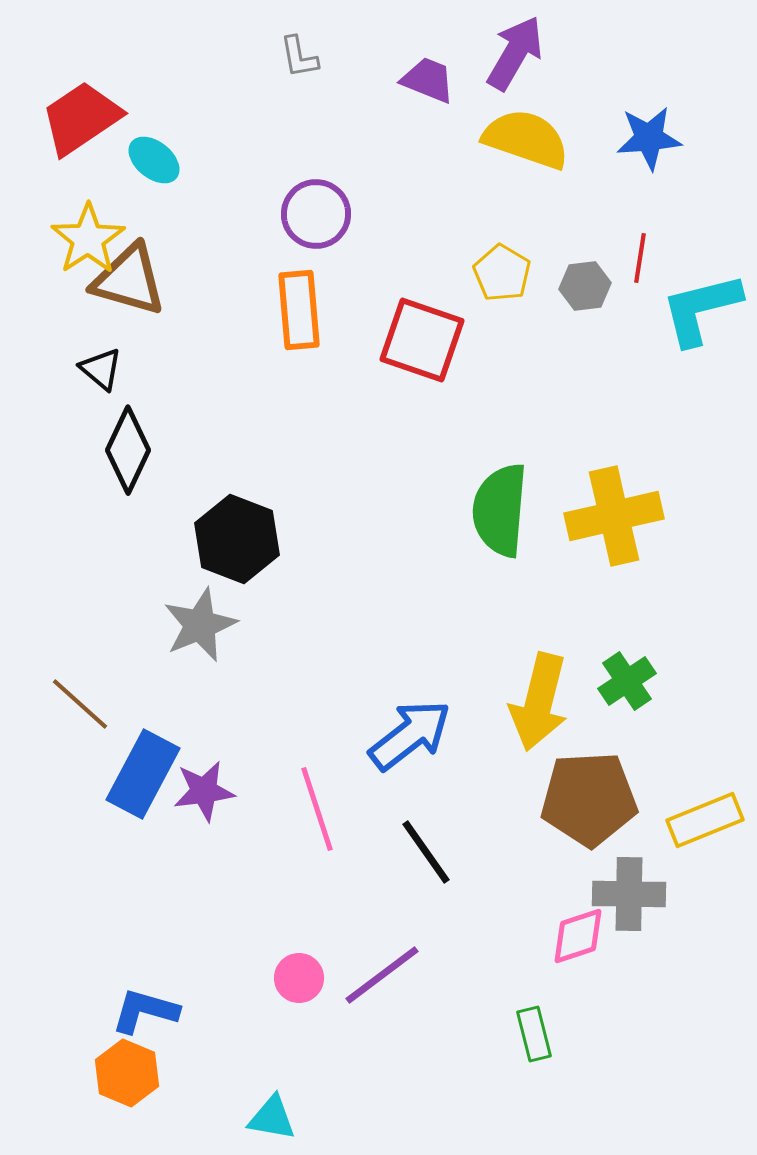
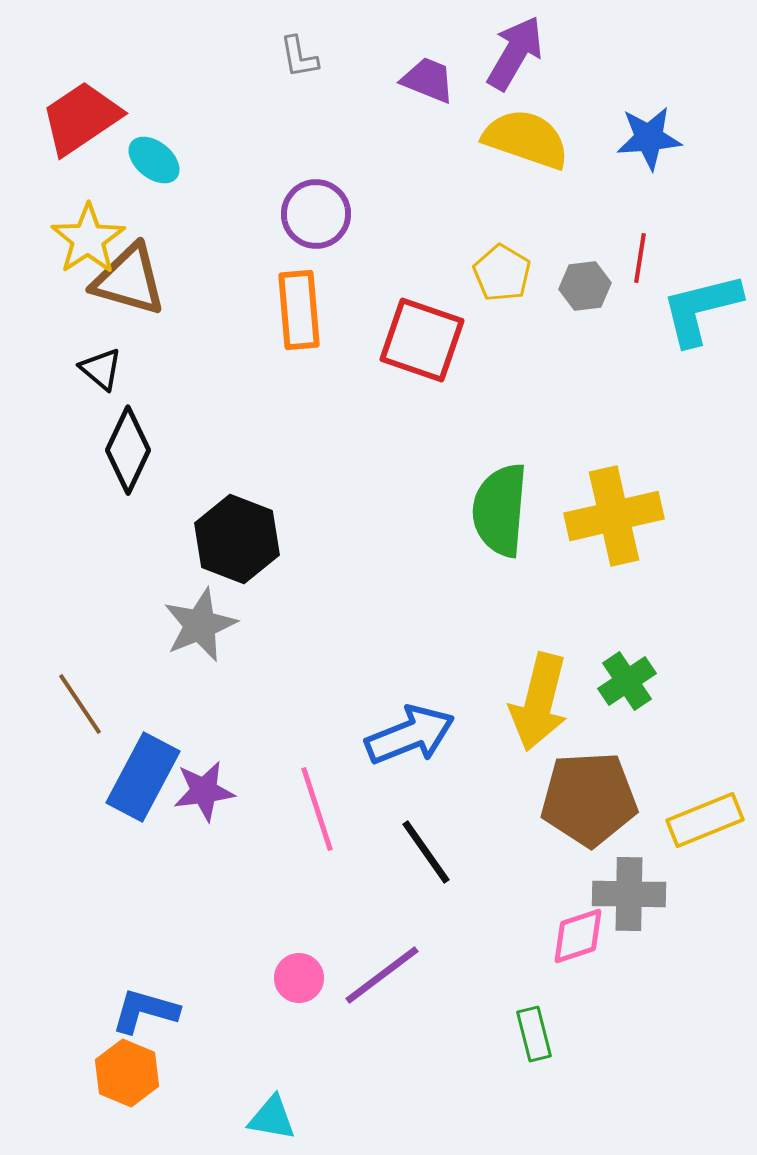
brown line: rotated 14 degrees clockwise
blue arrow: rotated 16 degrees clockwise
blue rectangle: moved 3 px down
